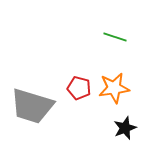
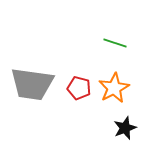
green line: moved 6 px down
orange star: rotated 20 degrees counterclockwise
gray trapezoid: moved 22 px up; rotated 9 degrees counterclockwise
